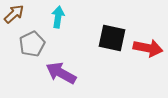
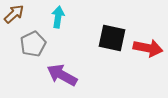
gray pentagon: moved 1 px right
purple arrow: moved 1 px right, 2 px down
